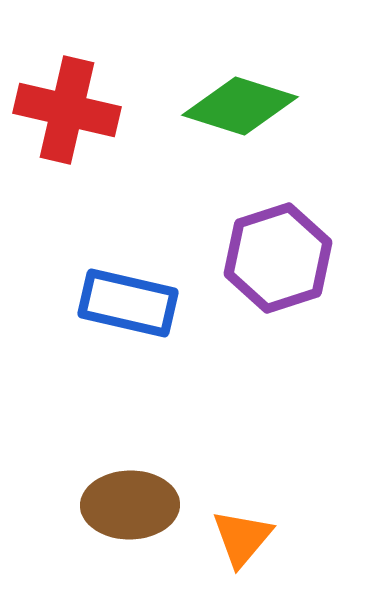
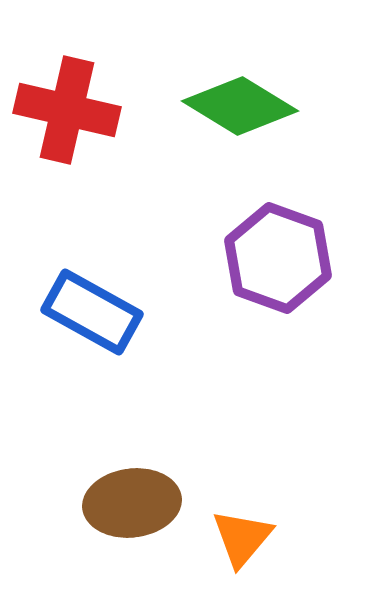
green diamond: rotated 14 degrees clockwise
purple hexagon: rotated 22 degrees counterclockwise
blue rectangle: moved 36 px left, 9 px down; rotated 16 degrees clockwise
brown ellipse: moved 2 px right, 2 px up; rotated 6 degrees counterclockwise
